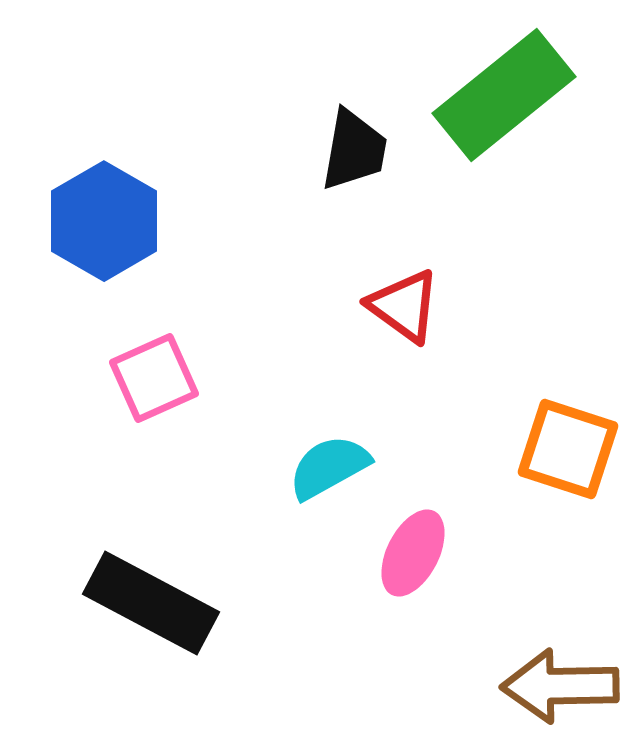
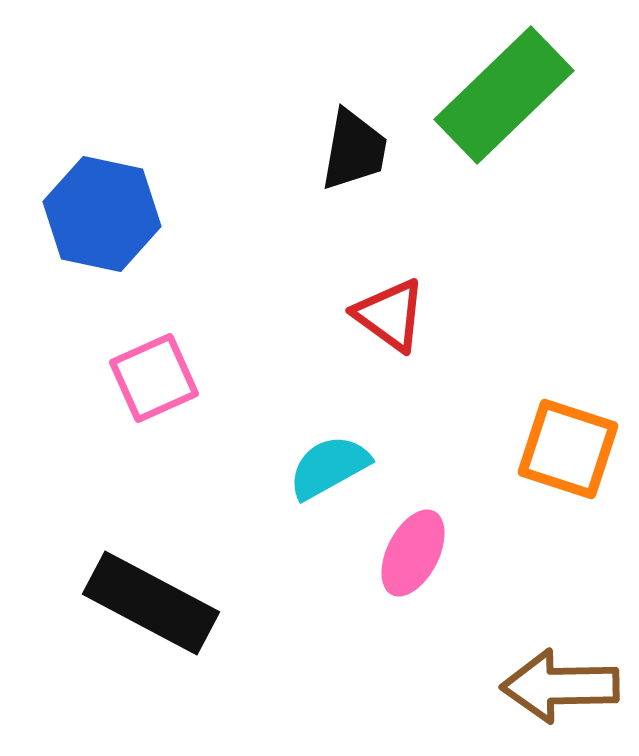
green rectangle: rotated 5 degrees counterclockwise
blue hexagon: moved 2 px left, 7 px up; rotated 18 degrees counterclockwise
red triangle: moved 14 px left, 9 px down
